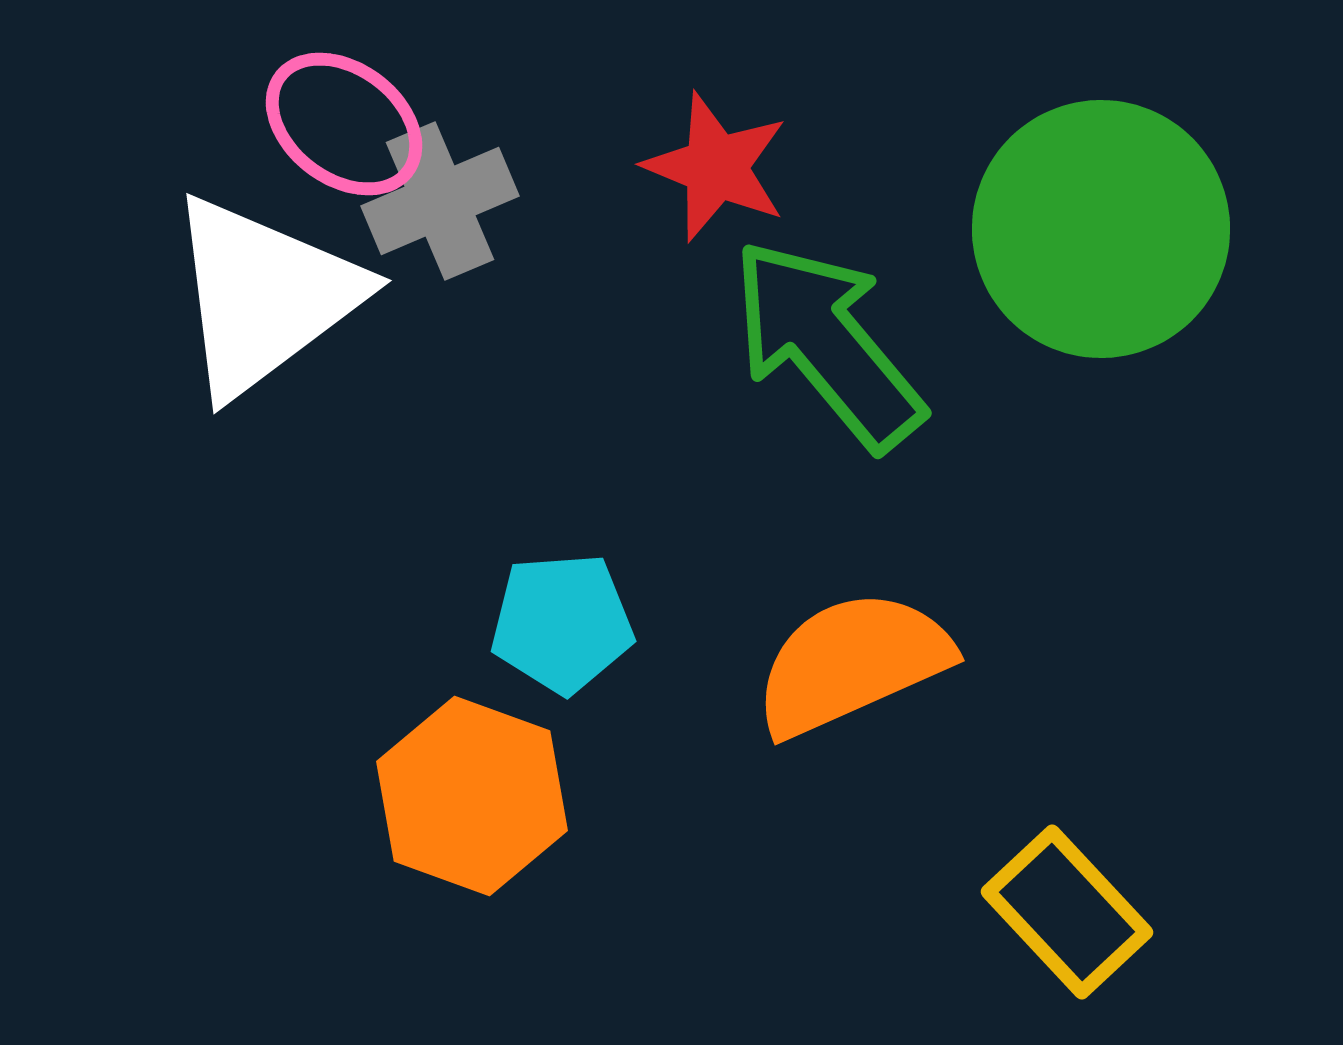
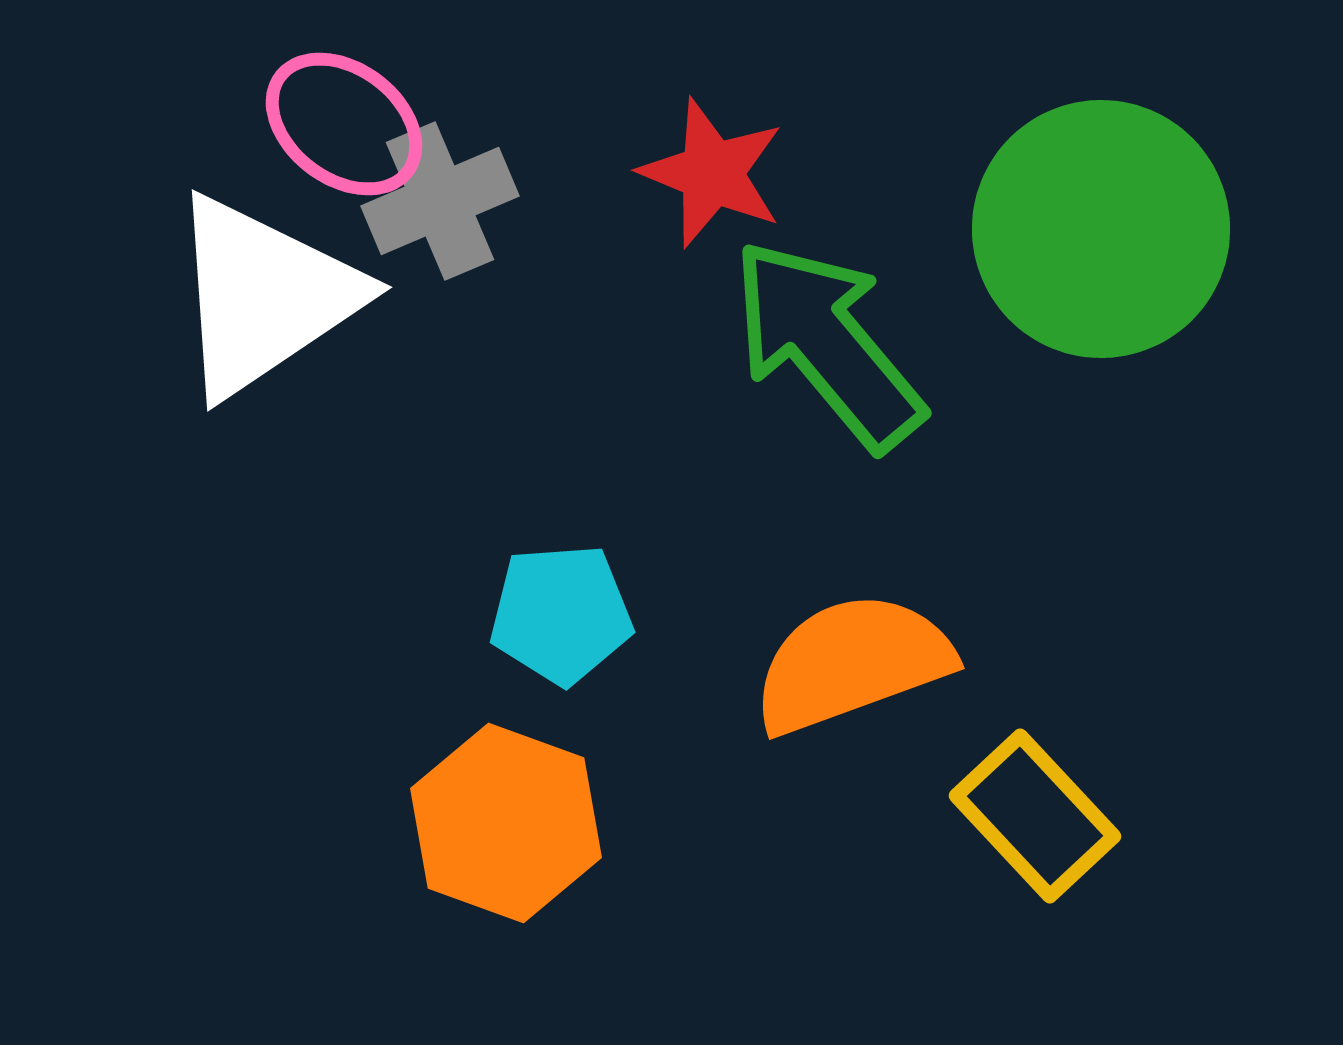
red star: moved 4 px left, 6 px down
white triangle: rotated 3 degrees clockwise
cyan pentagon: moved 1 px left, 9 px up
orange semicircle: rotated 4 degrees clockwise
orange hexagon: moved 34 px right, 27 px down
yellow rectangle: moved 32 px left, 96 px up
